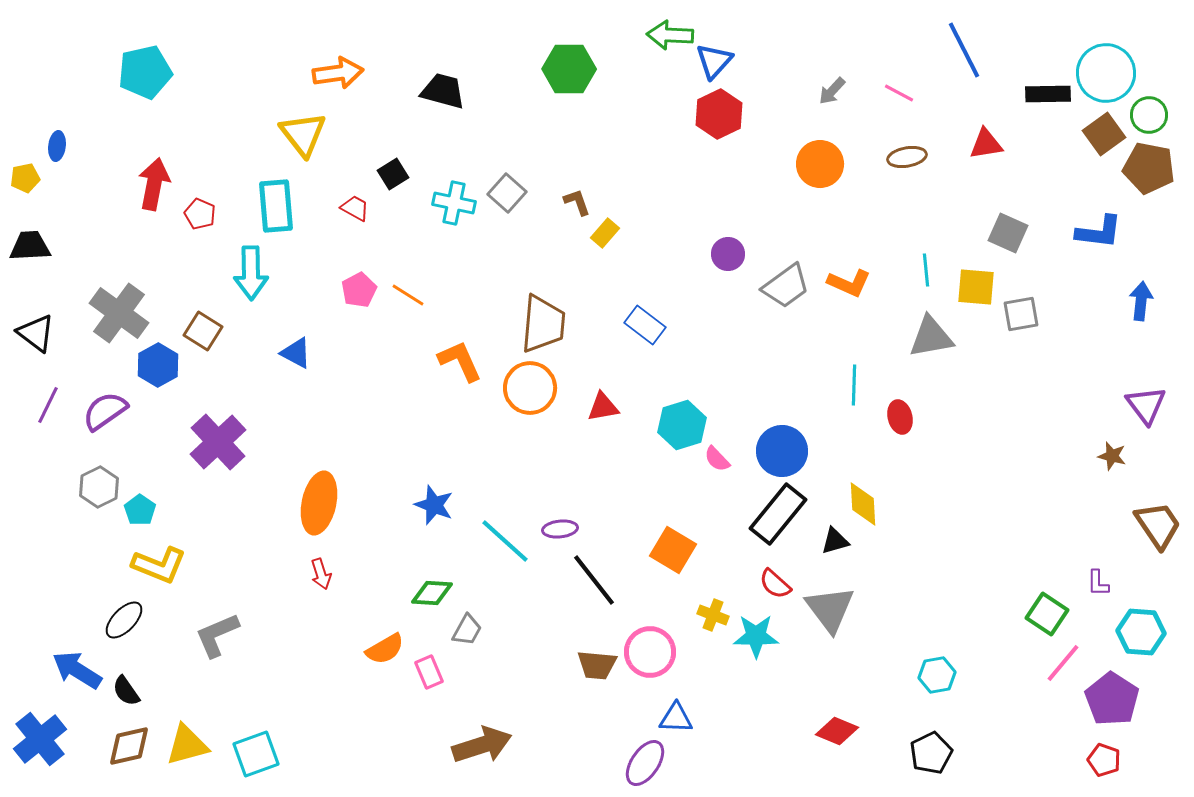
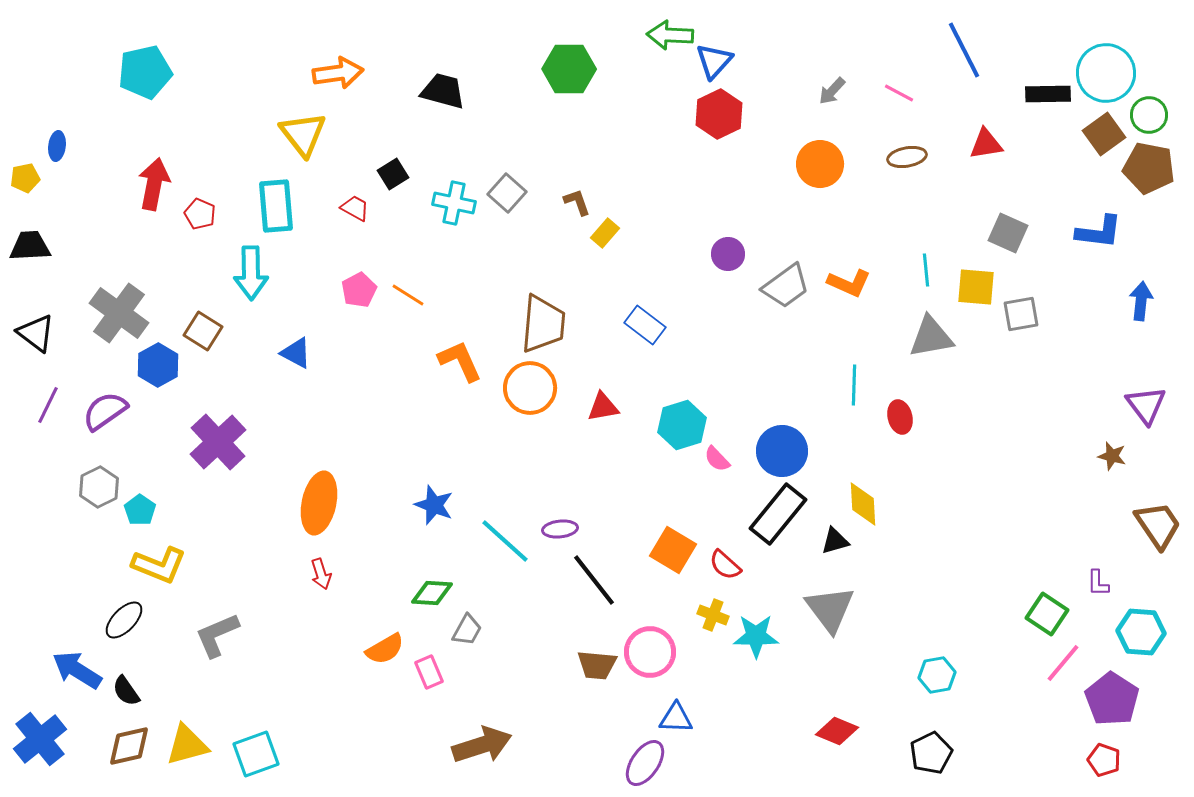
red semicircle at (775, 584): moved 50 px left, 19 px up
